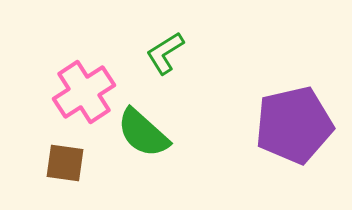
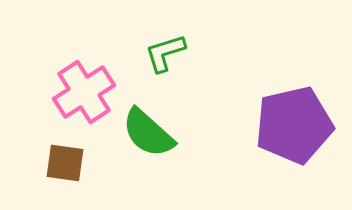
green L-shape: rotated 15 degrees clockwise
green semicircle: moved 5 px right
